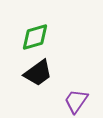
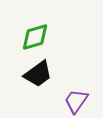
black trapezoid: moved 1 px down
